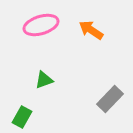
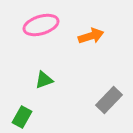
orange arrow: moved 6 px down; rotated 130 degrees clockwise
gray rectangle: moved 1 px left, 1 px down
